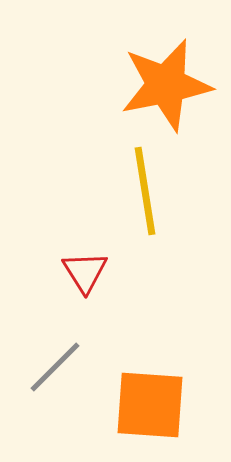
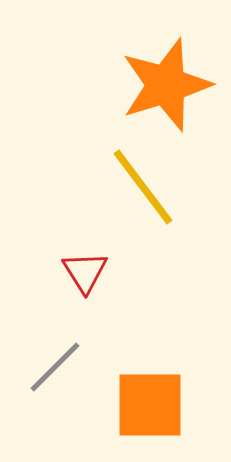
orange star: rotated 6 degrees counterclockwise
yellow line: moved 2 px left, 4 px up; rotated 28 degrees counterclockwise
orange square: rotated 4 degrees counterclockwise
